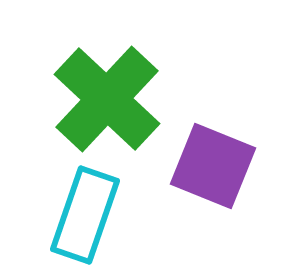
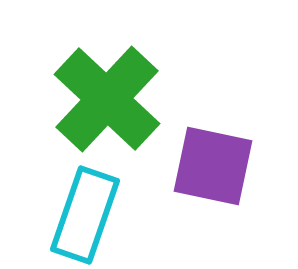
purple square: rotated 10 degrees counterclockwise
